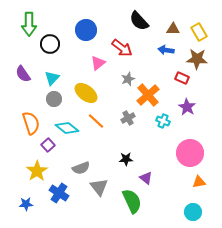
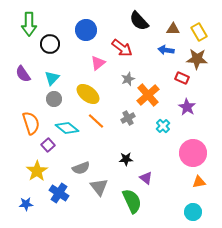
yellow ellipse: moved 2 px right, 1 px down
cyan cross: moved 5 px down; rotated 24 degrees clockwise
pink circle: moved 3 px right
